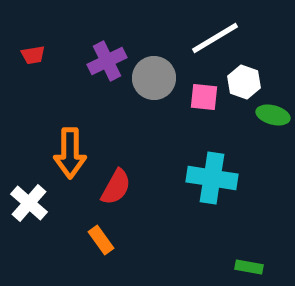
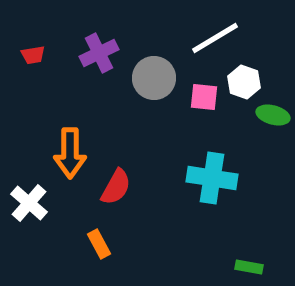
purple cross: moved 8 px left, 8 px up
orange rectangle: moved 2 px left, 4 px down; rotated 8 degrees clockwise
